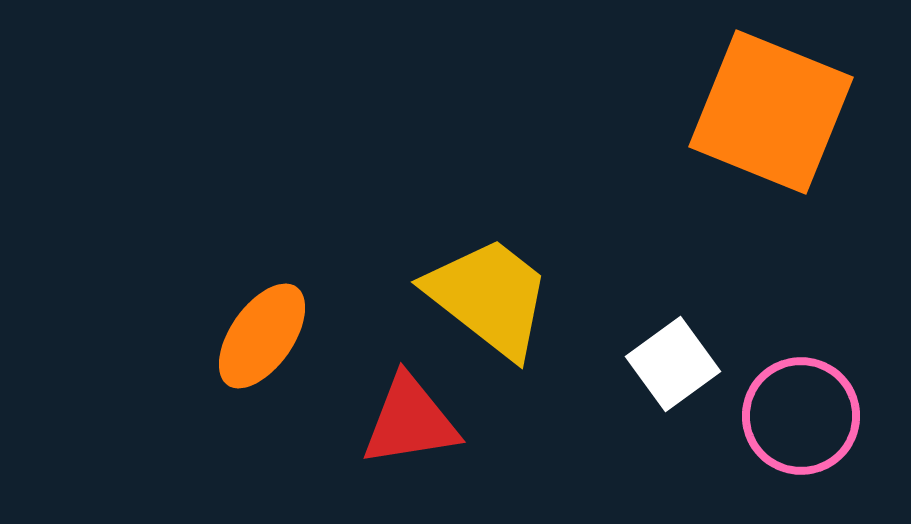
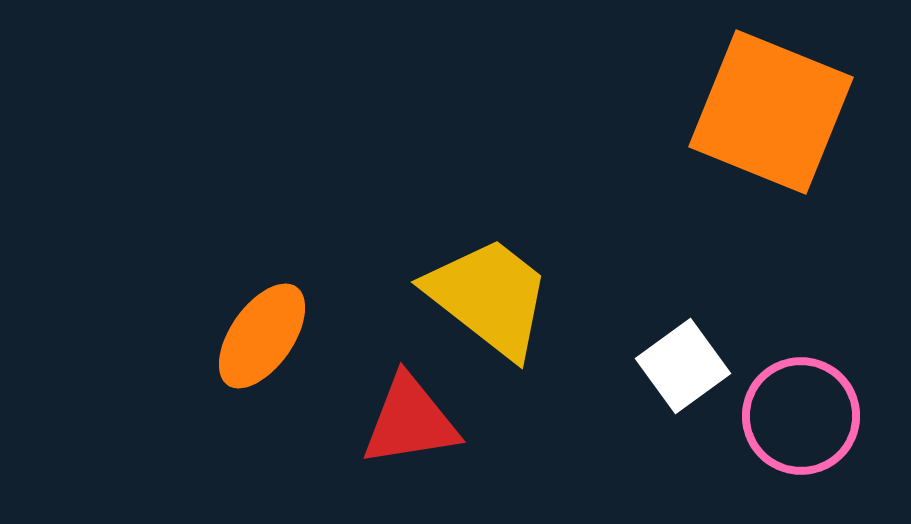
white square: moved 10 px right, 2 px down
